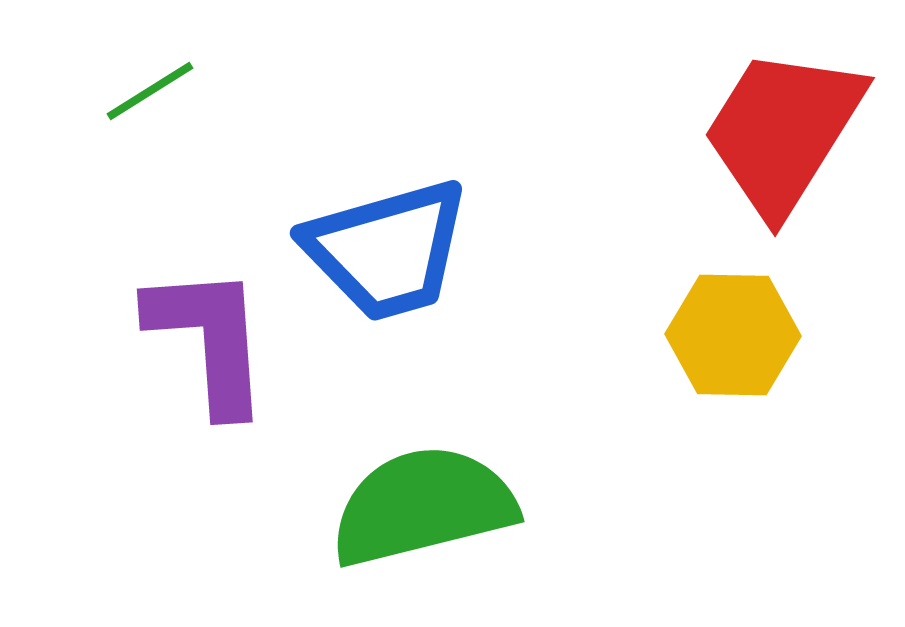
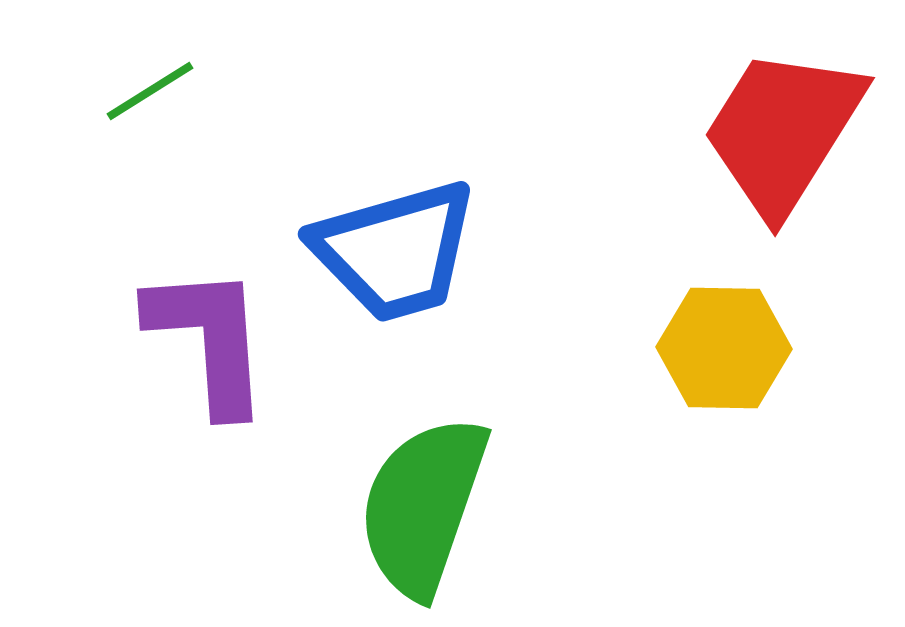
blue trapezoid: moved 8 px right, 1 px down
yellow hexagon: moved 9 px left, 13 px down
green semicircle: rotated 57 degrees counterclockwise
